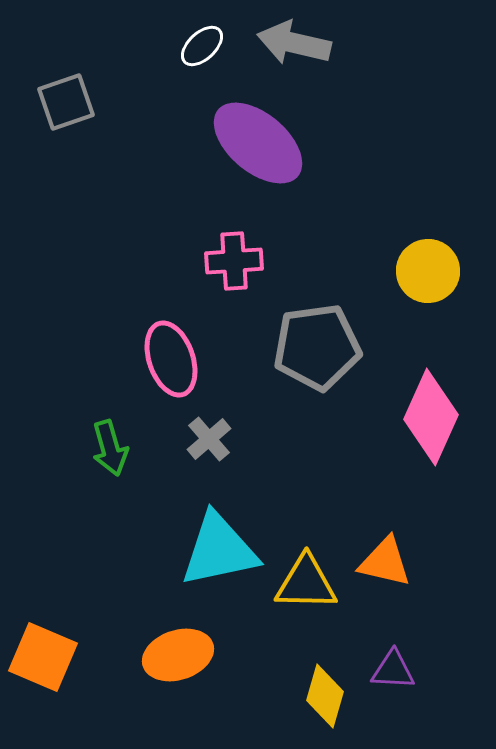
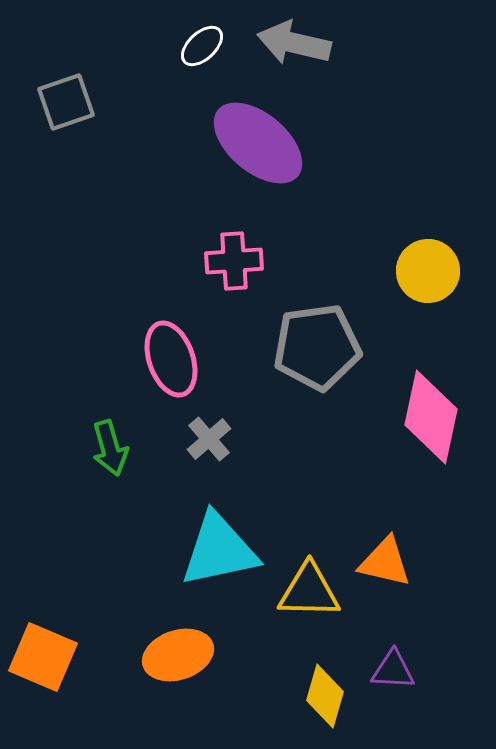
pink diamond: rotated 12 degrees counterclockwise
yellow triangle: moved 3 px right, 8 px down
